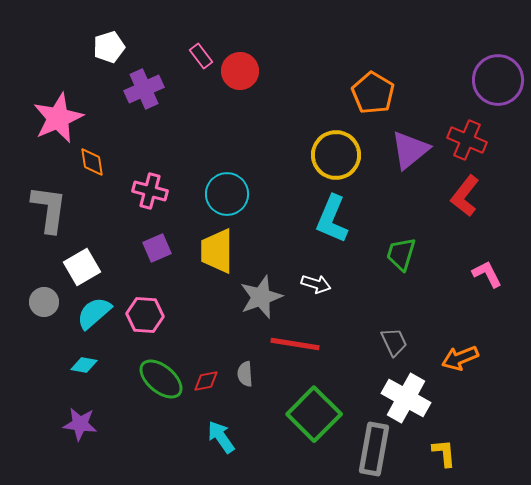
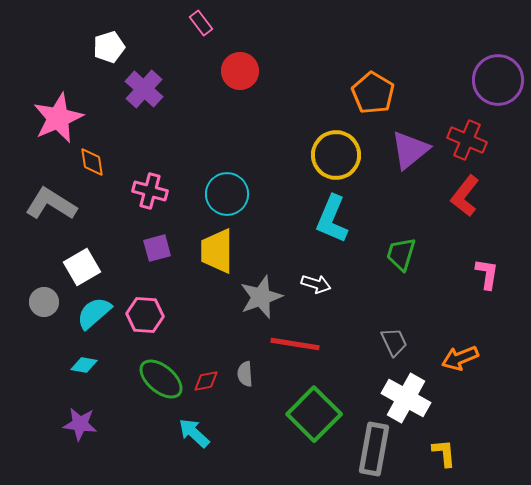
pink rectangle: moved 33 px up
purple cross: rotated 24 degrees counterclockwise
gray L-shape: moved 2 px right, 5 px up; rotated 66 degrees counterclockwise
purple square: rotated 8 degrees clockwise
pink L-shape: rotated 36 degrees clockwise
cyan arrow: moved 27 px left, 4 px up; rotated 12 degrees counterclockwise
